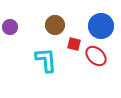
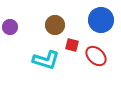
blue circle: moved 6 px up
red square: moved 2 px left, 1 px down
cyan L-shape: rotated 112 degrees clockwise
